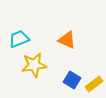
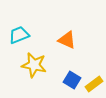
cyan trapezoid: moved 4 px up
yellow star: rotated 20 degrees clockwise
